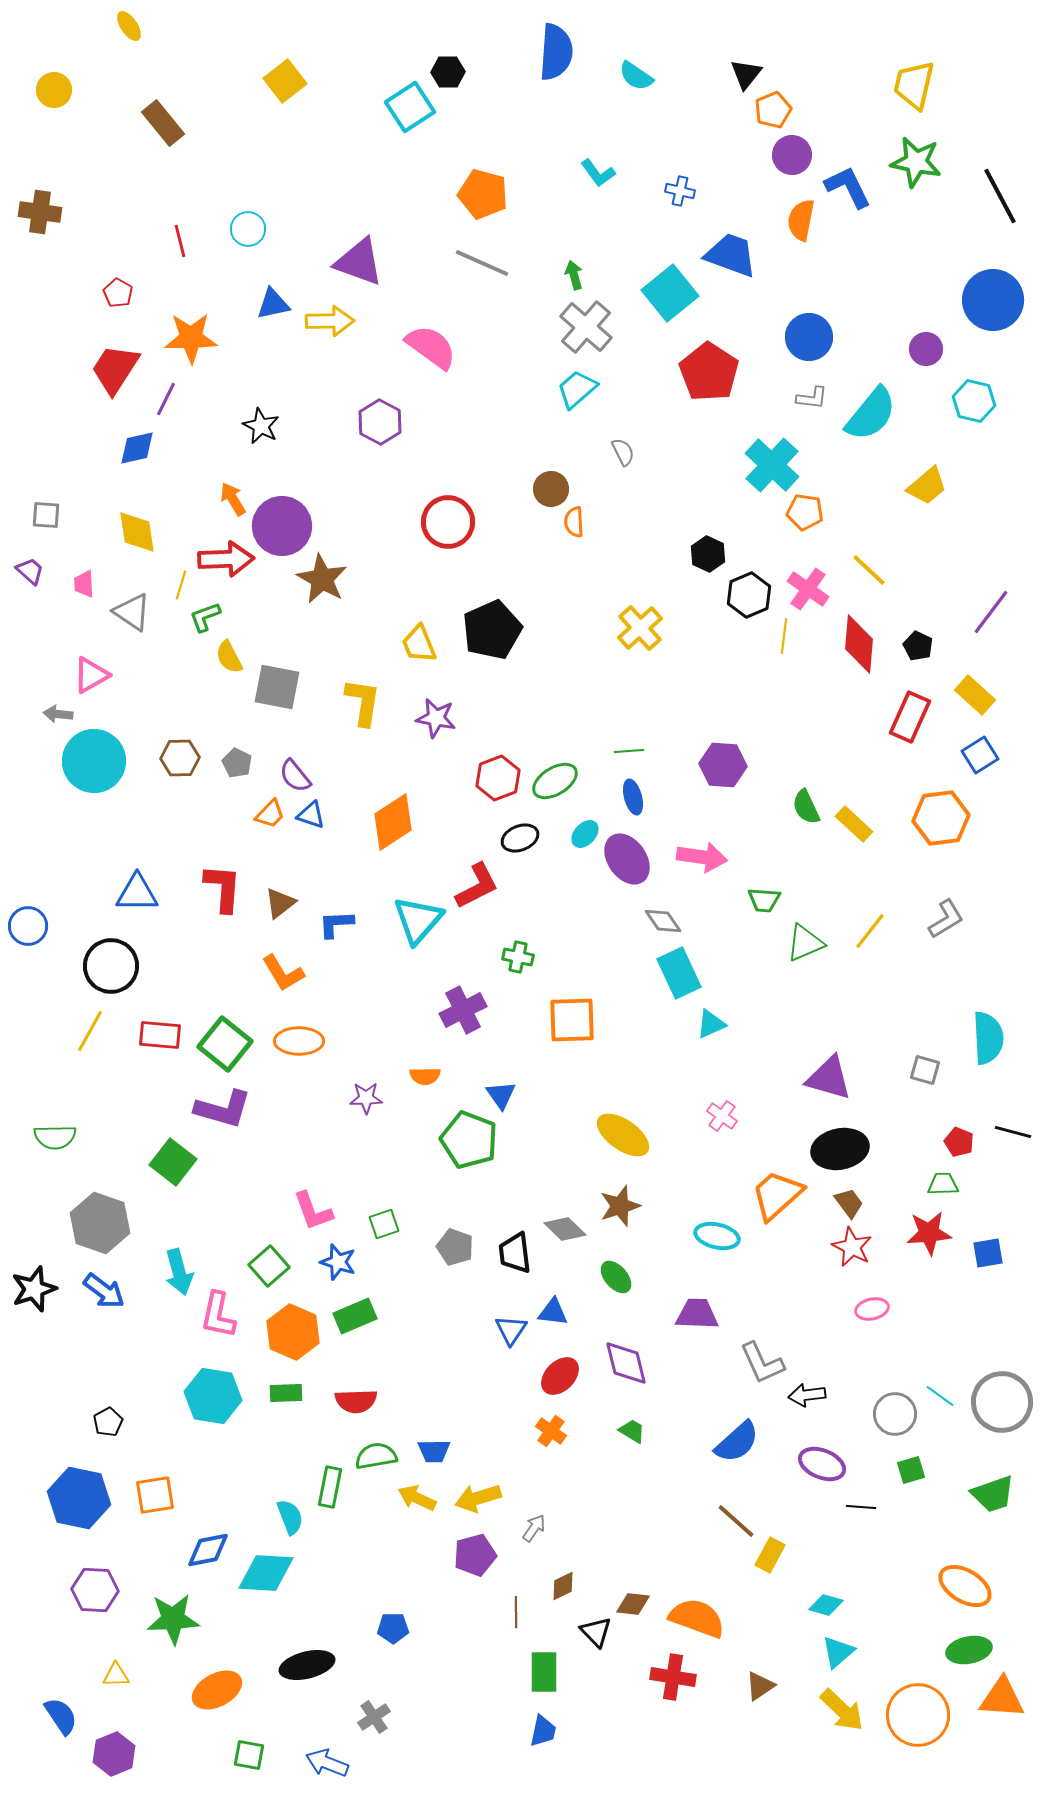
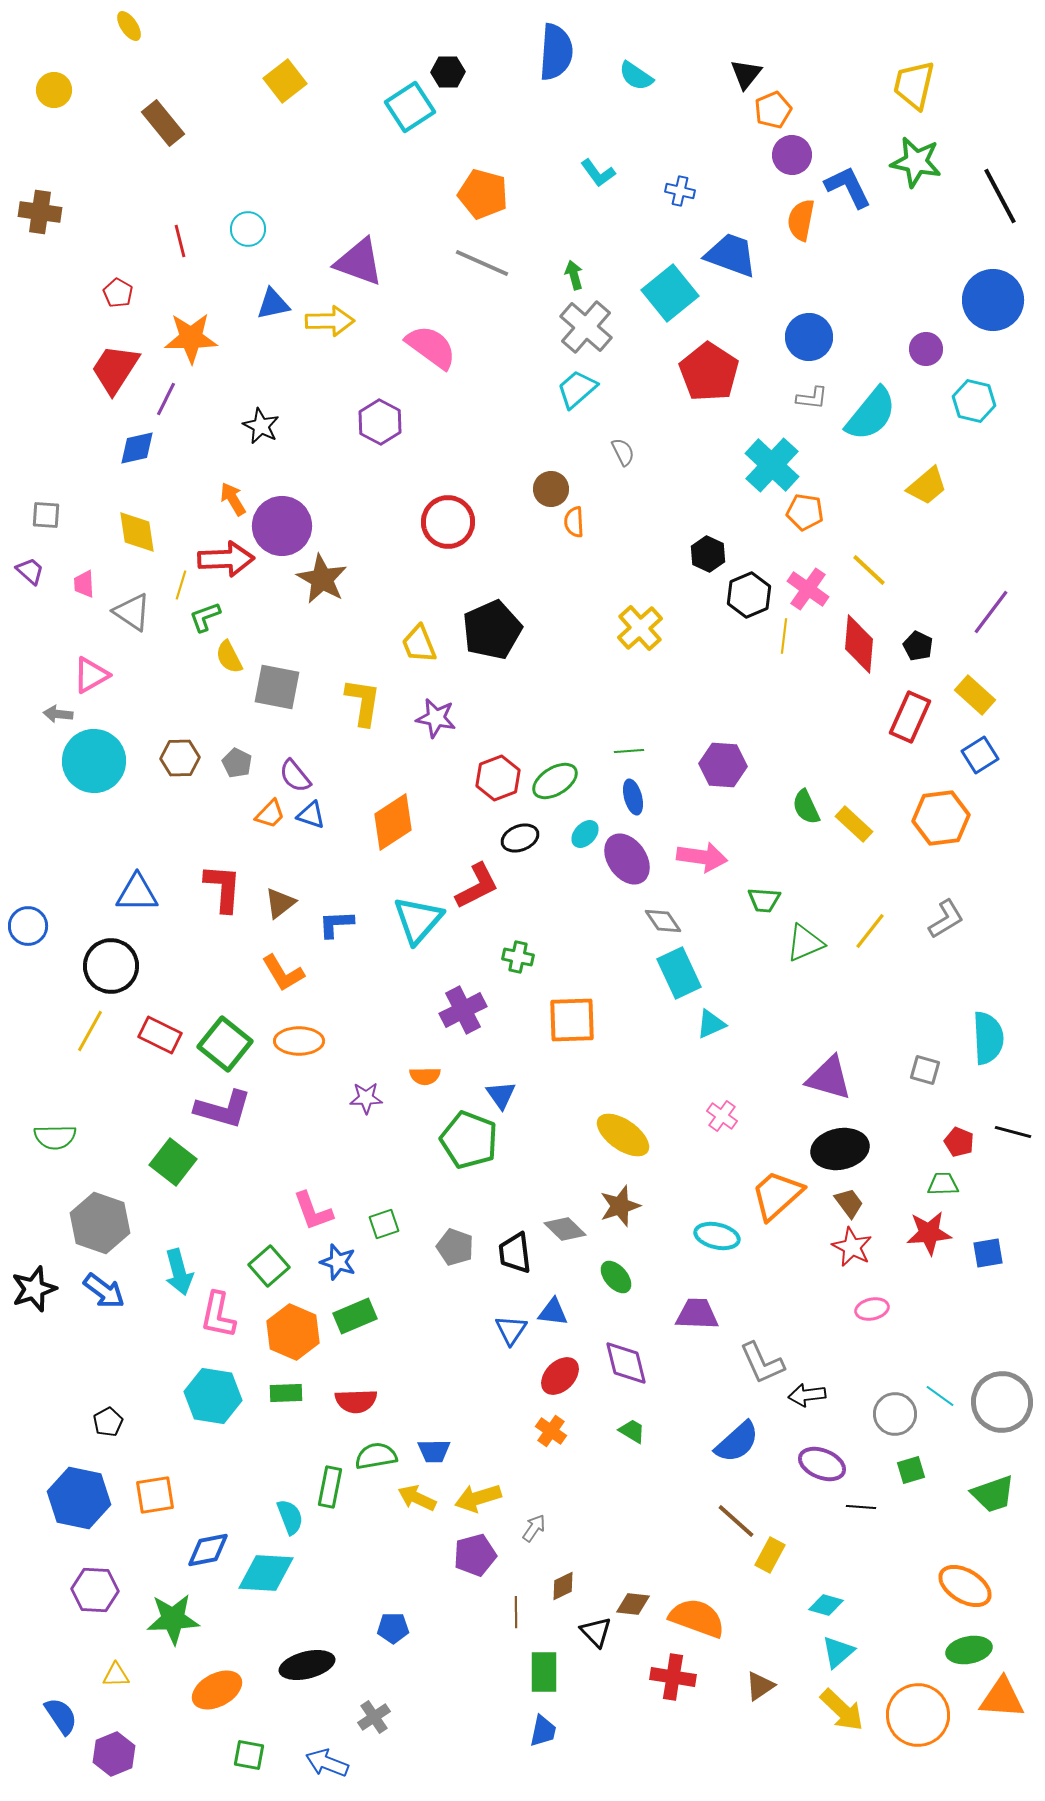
red rectangle at (160, 1035): rotated 21 degrees clockwise
